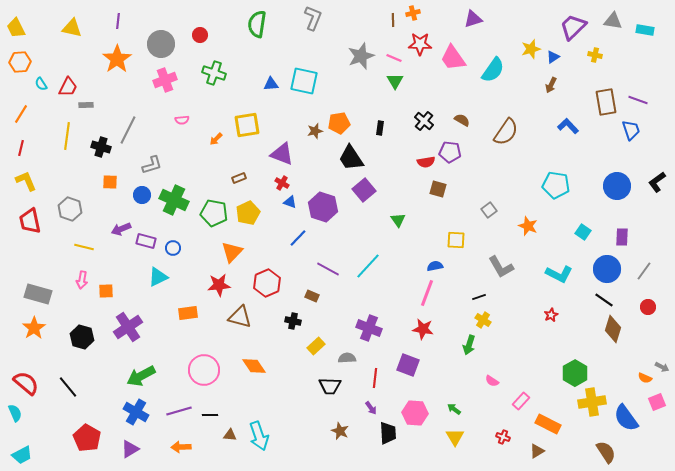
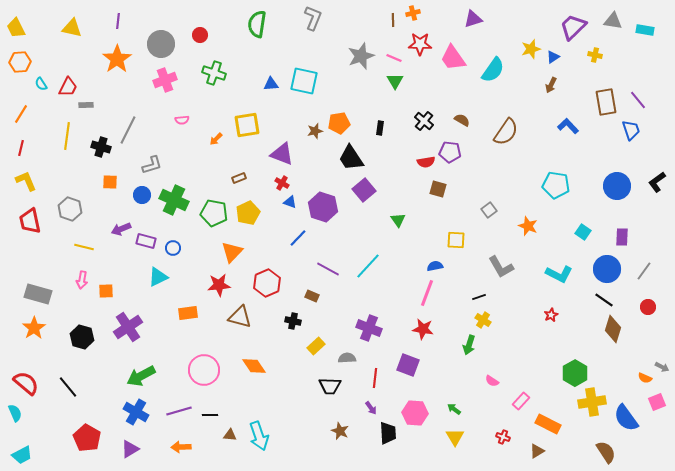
purple line at (638, 100): rotated 30 degrees clockwise
